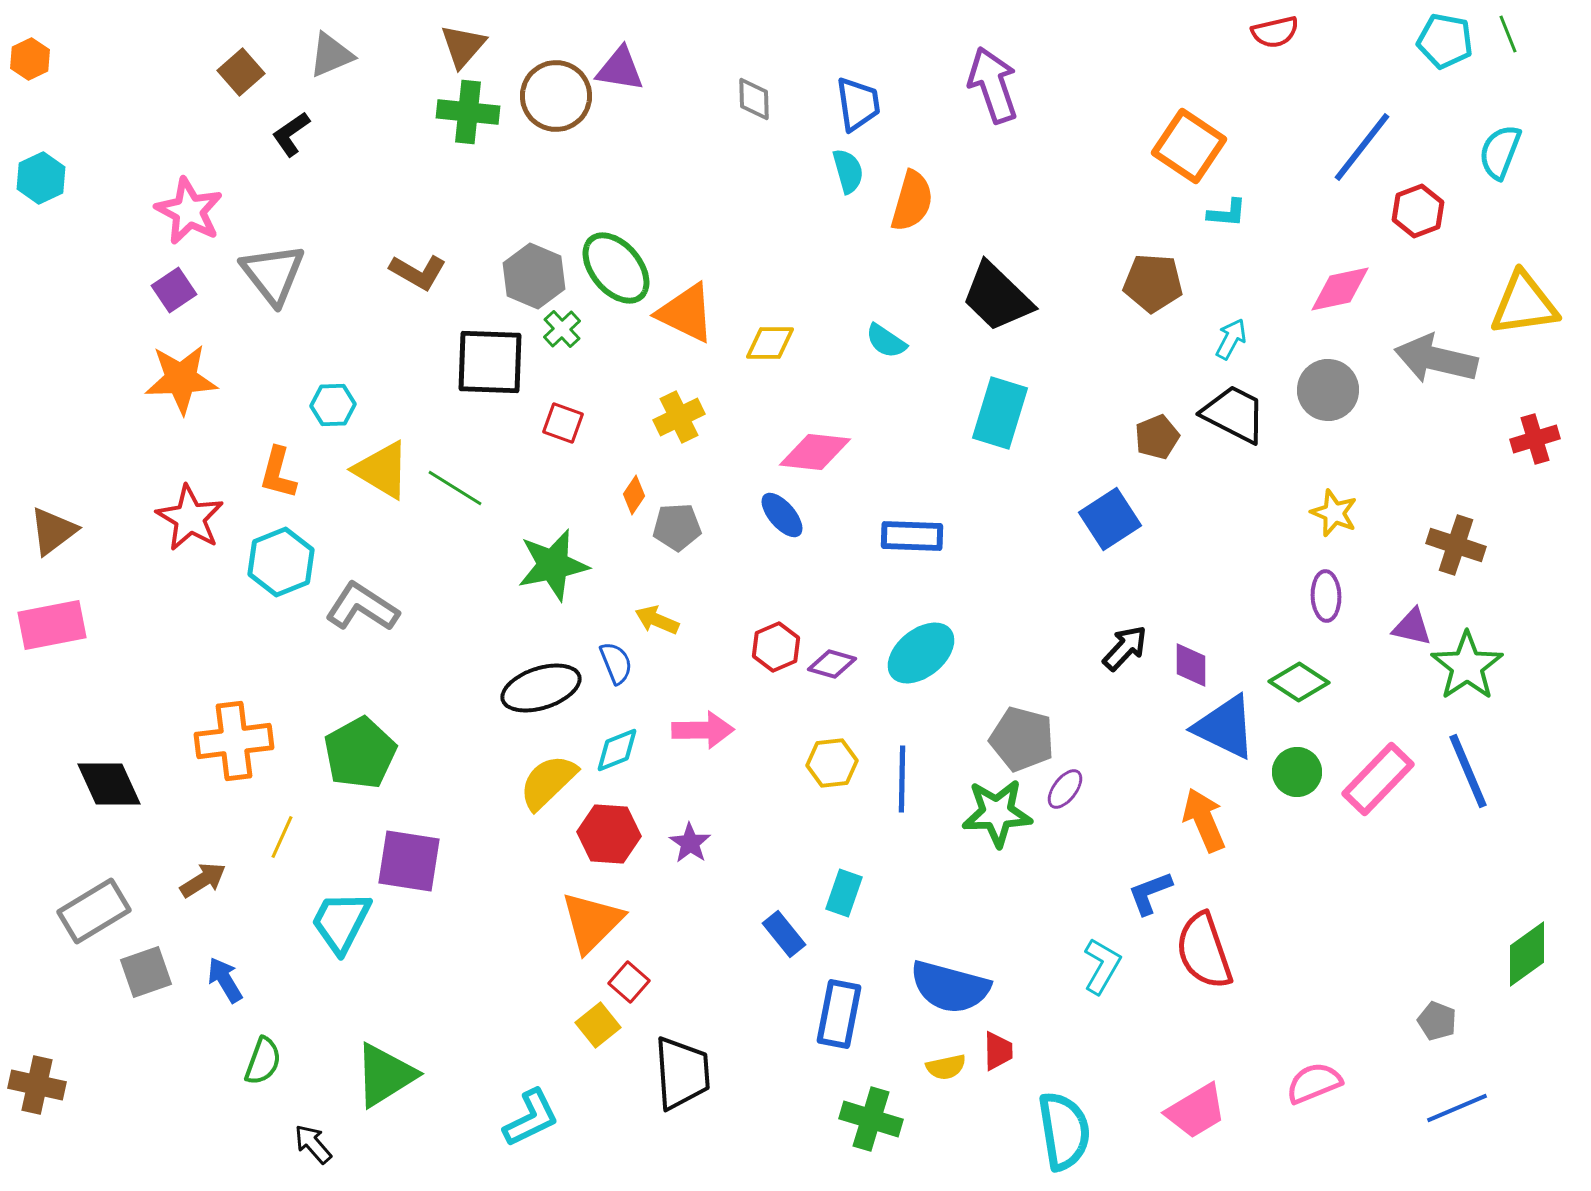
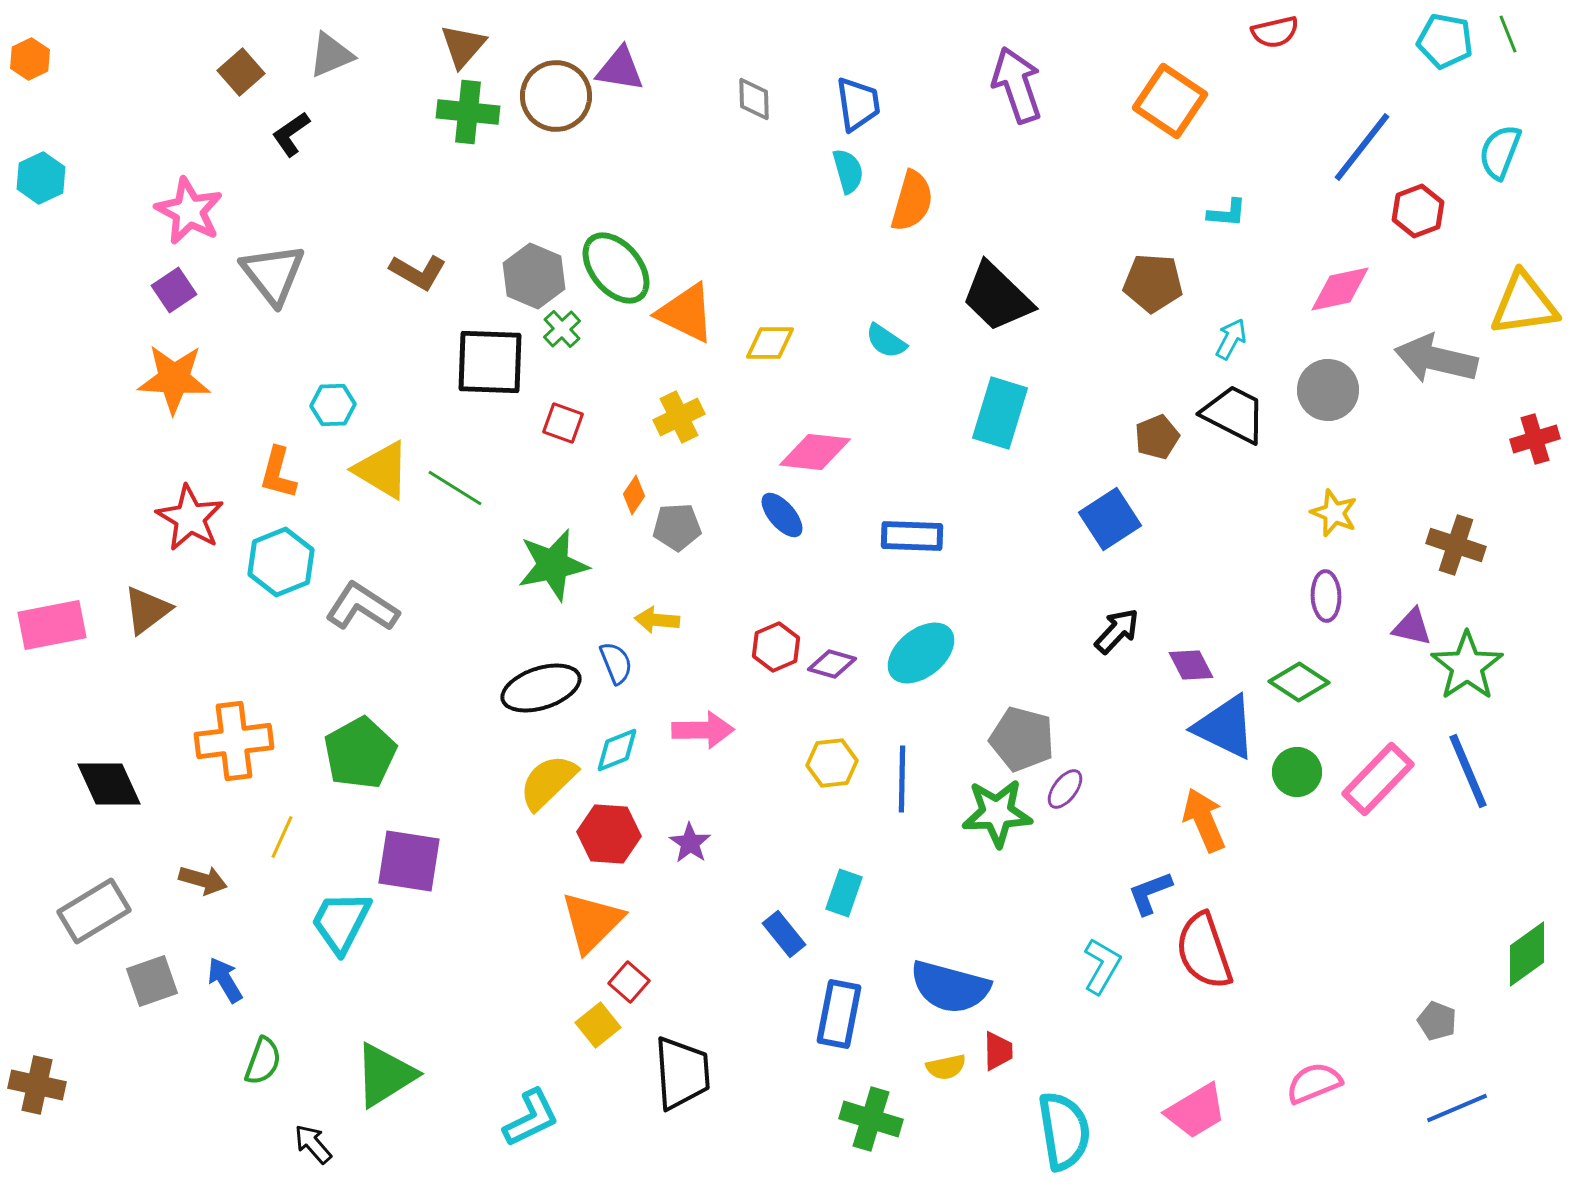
purple arrow at (993, 85): moved 24 px right
orange square at (1189, 146): moved 19 px left, 45 px up
orange star at (181, 379): moved 7 px left; rotated 6 degrees clockwise
brown triangle at (53, 531): moved 94 px right, 79 px down
yellow arrow at (657, 620): rotated 18 degrees counterclockwise
black arrow at (1125, 648): moved 8 px left, 17 px up
purple diamond at (1191, 665): rotated 27 degrees counterclockwise
brown arrow at (203, 880): rotated 48 degrees clockwise
gray square at (146, 972): moved 6 px right, 9 px down
